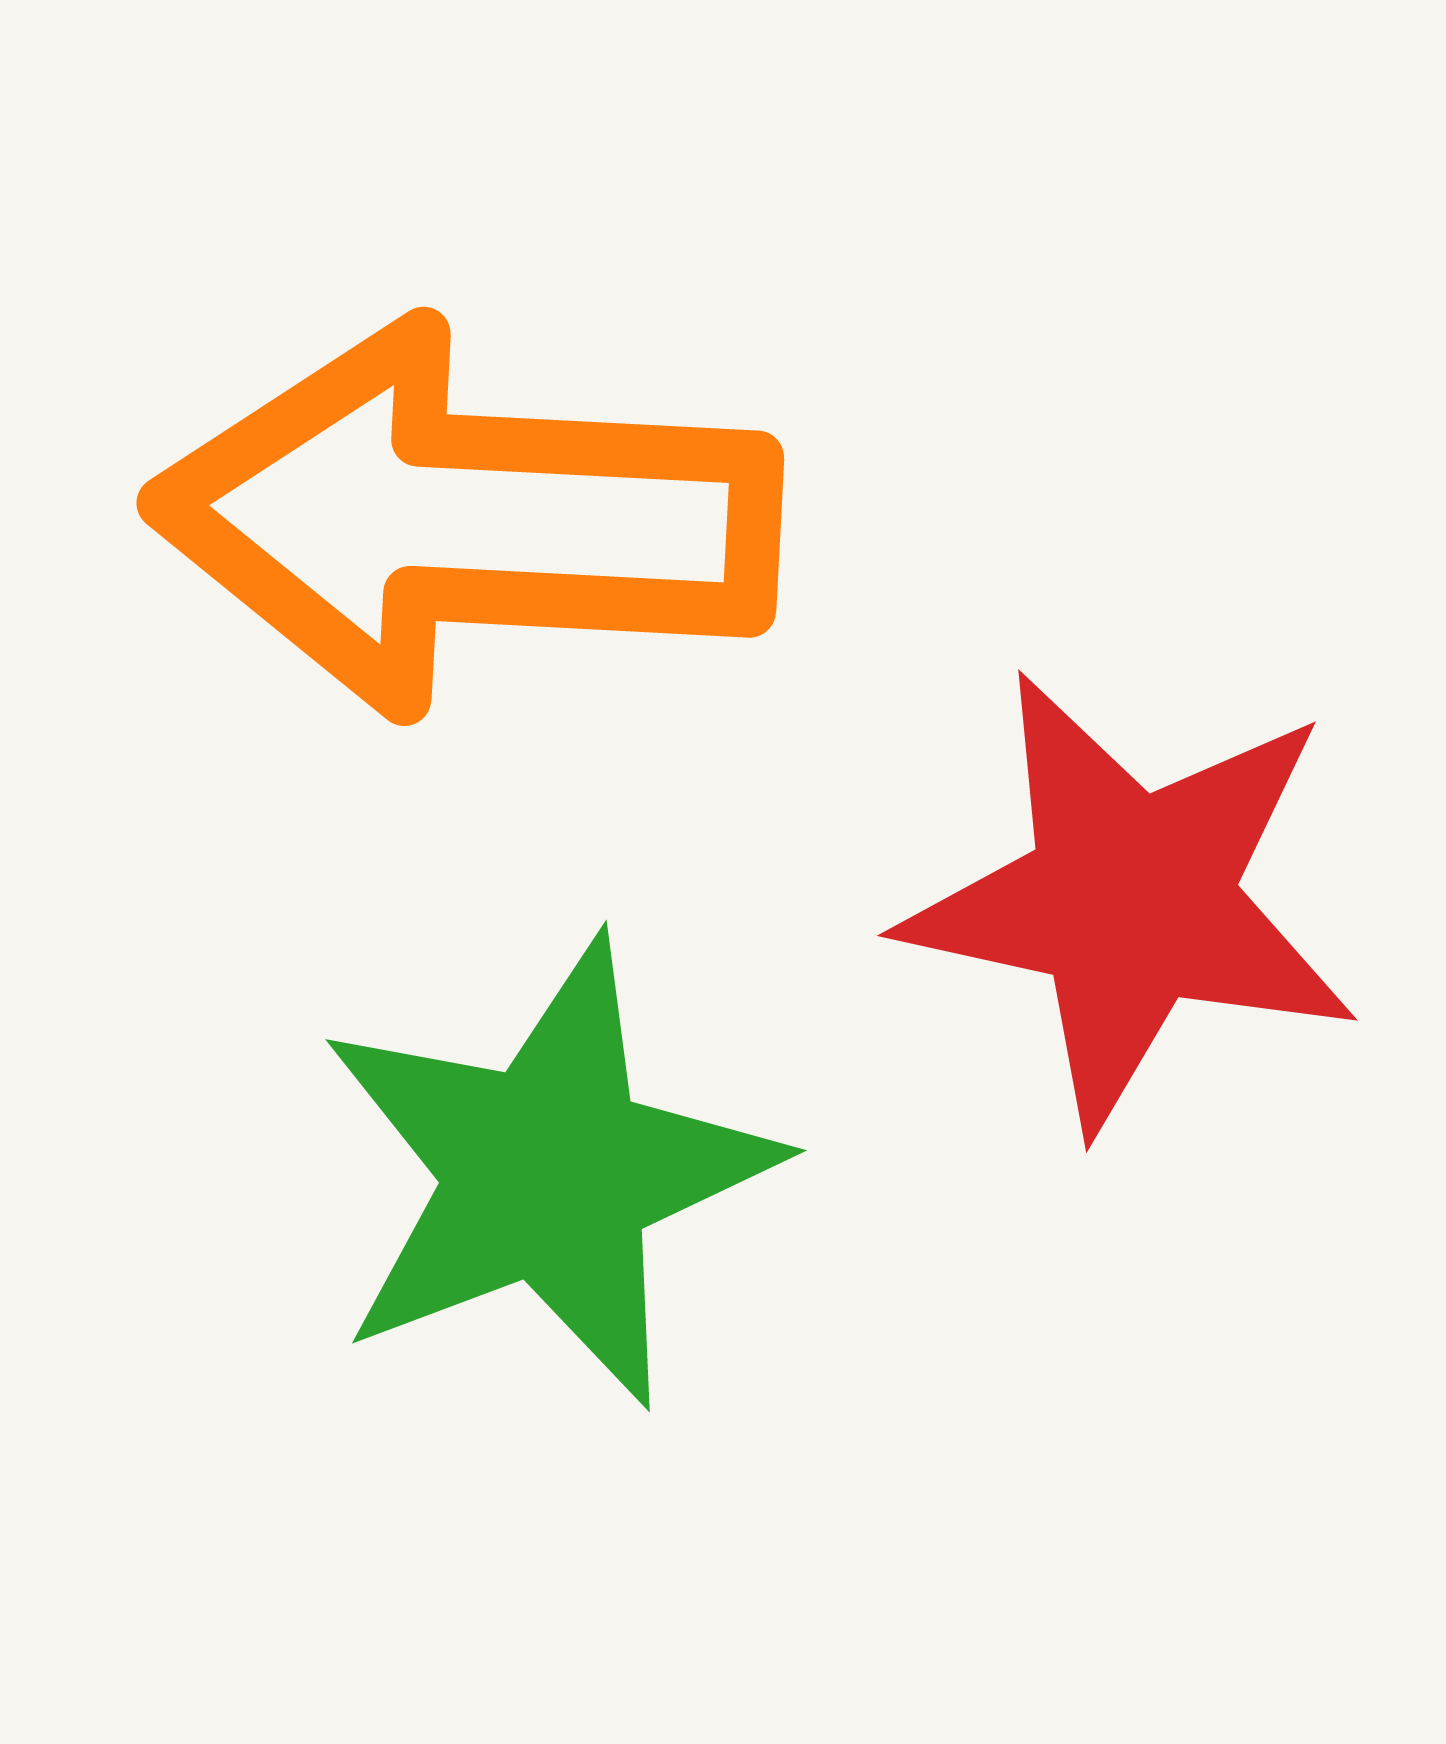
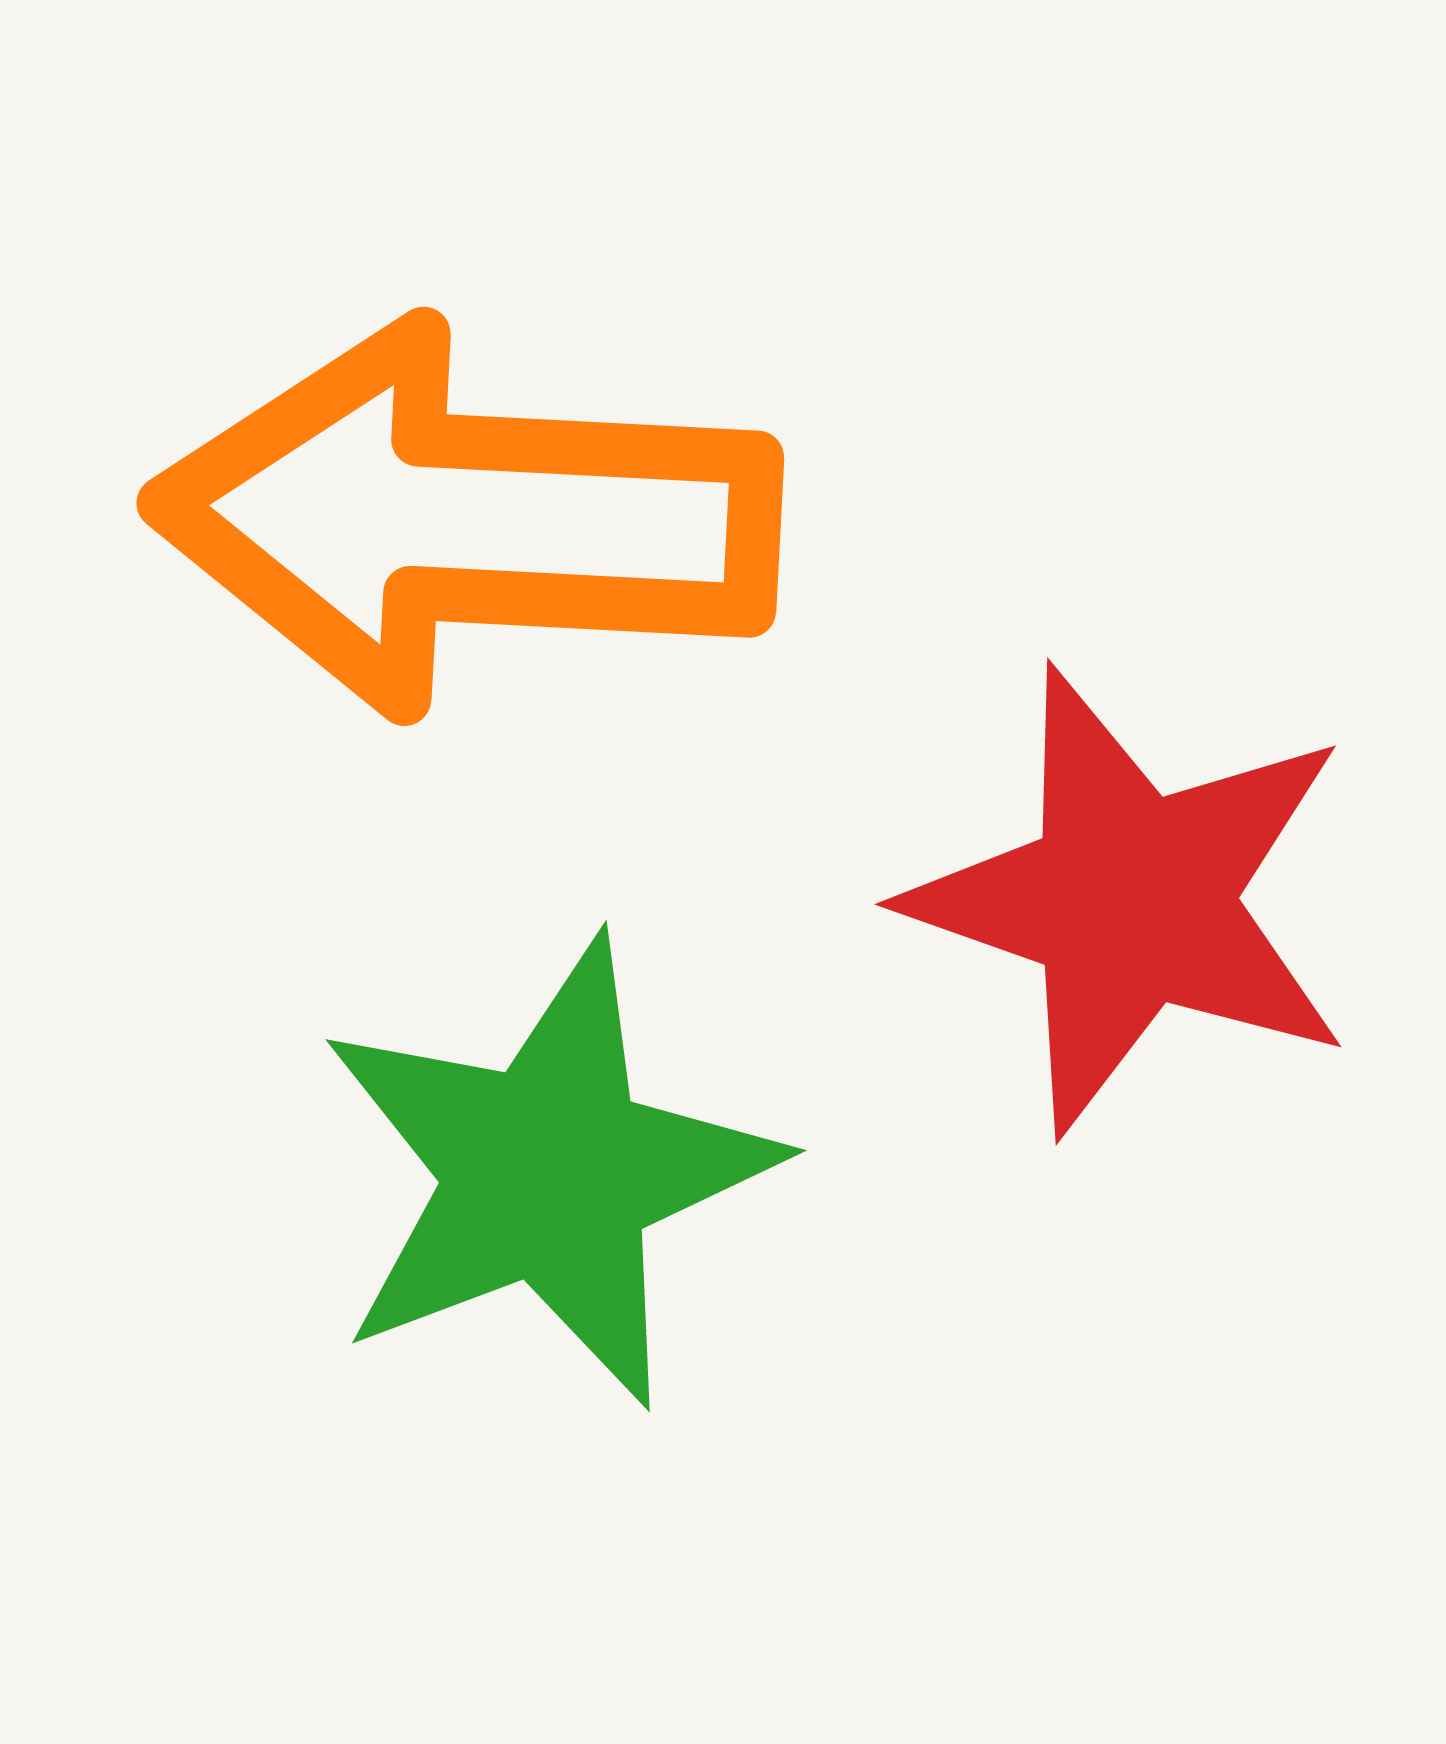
red star: rotated 7 degrees clockwise
